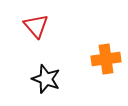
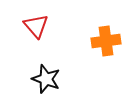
orange cross: moved 18 px up
